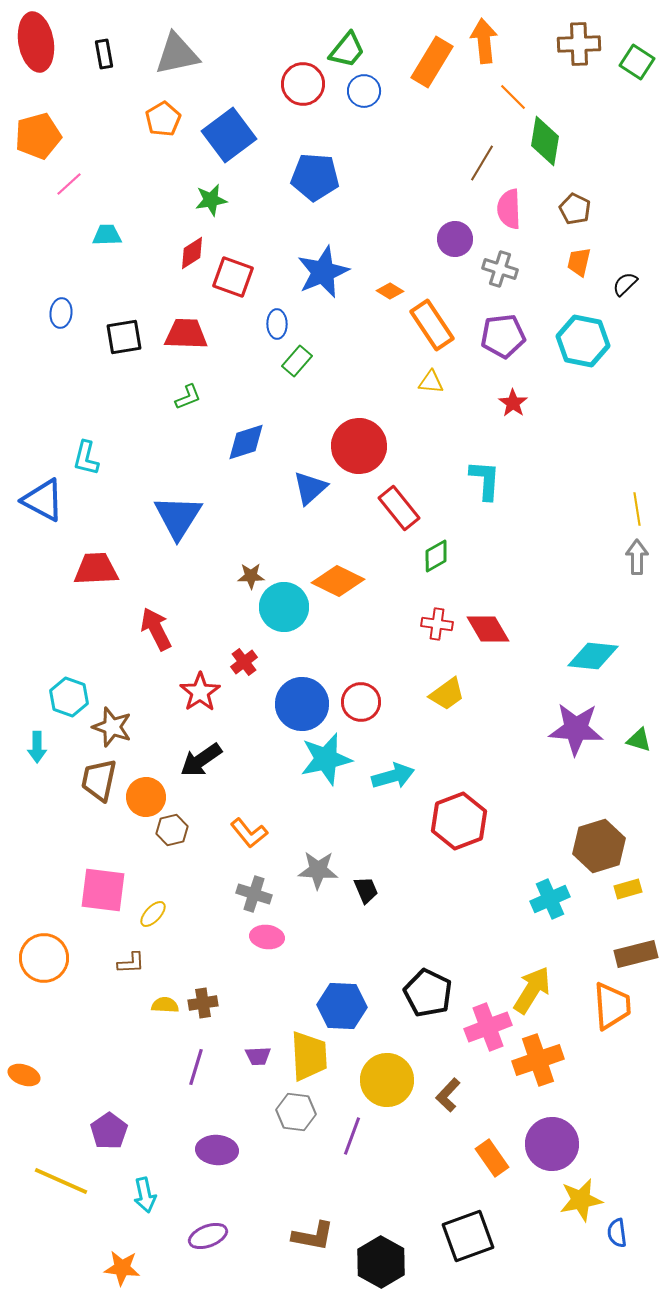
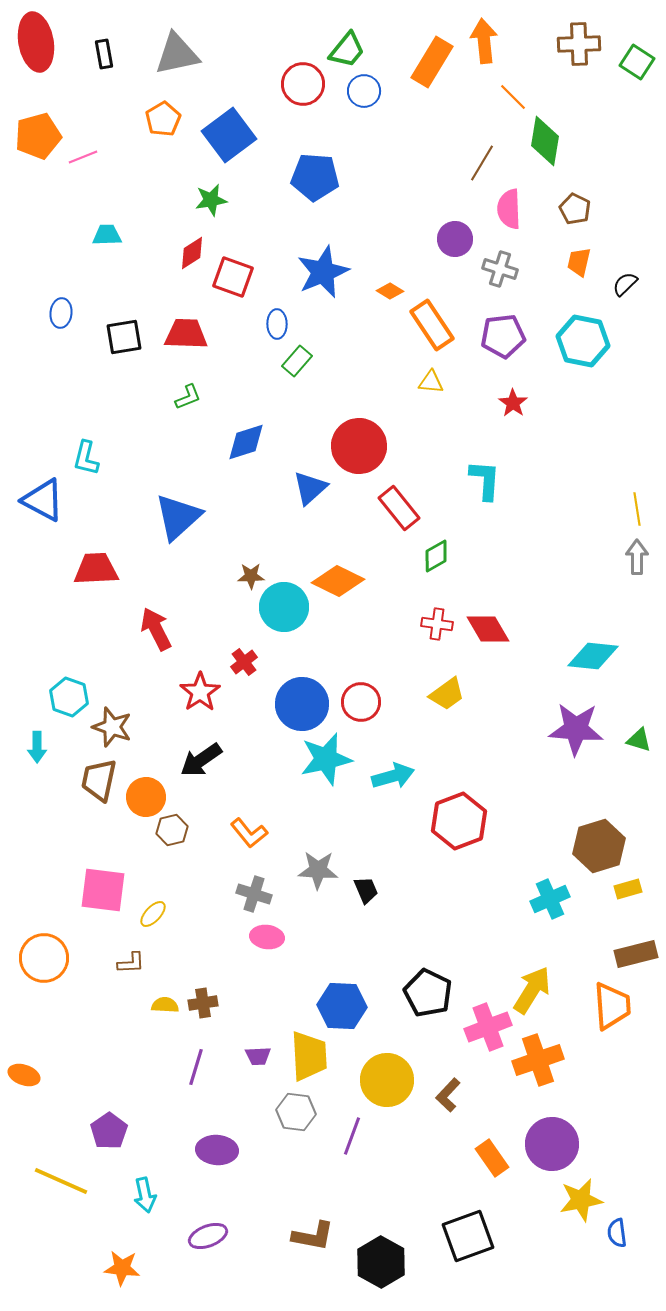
pink line at (69, 184): moved 14 px right, 27 px up; rotated 20 degrees clockwise
blue triangle at (178, 517): rotated 16 degrees clockwise
